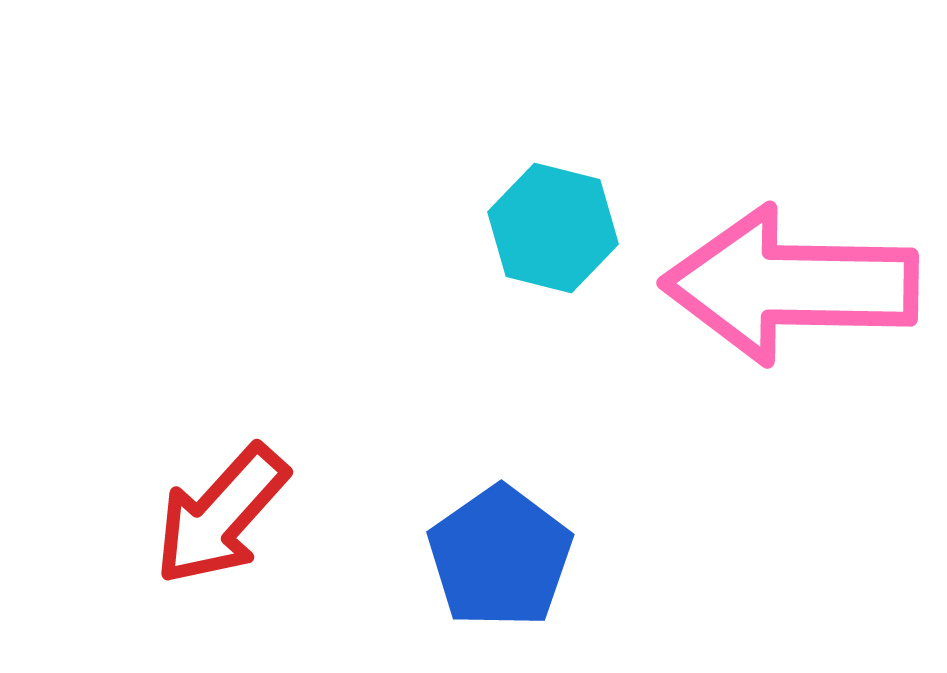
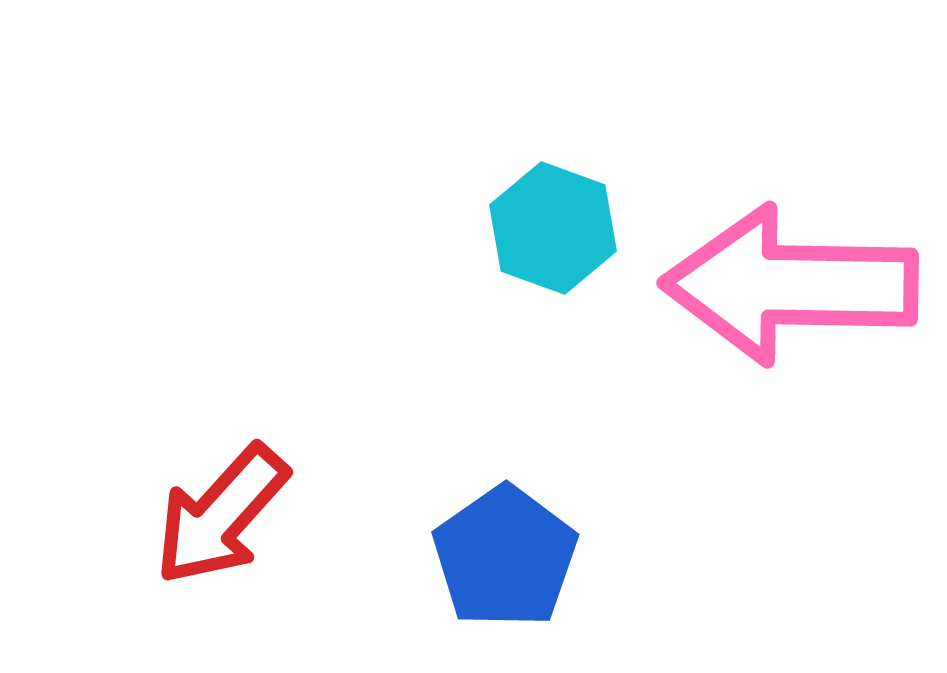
cyan hexagon: rotated 6 degrees clockwise
blue pentagon: moved 5 px right
